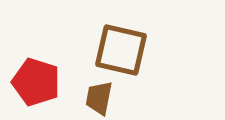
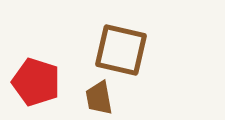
brown trapezoid: rotated 21 degrees counterclockwise
